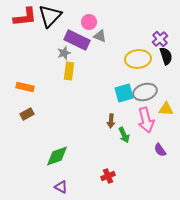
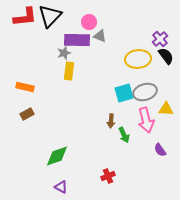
purple rectangle: rotated 25 degrees counterclockwise
black semicircle: rotated 18 degrees counterclockwise
